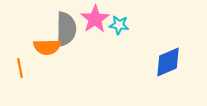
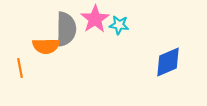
orange semicircle: moved 1 px left, 1 px up
